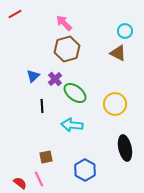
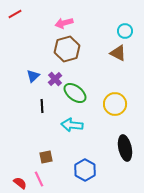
pink arrow: rotated 60 degrees counterclockwise
